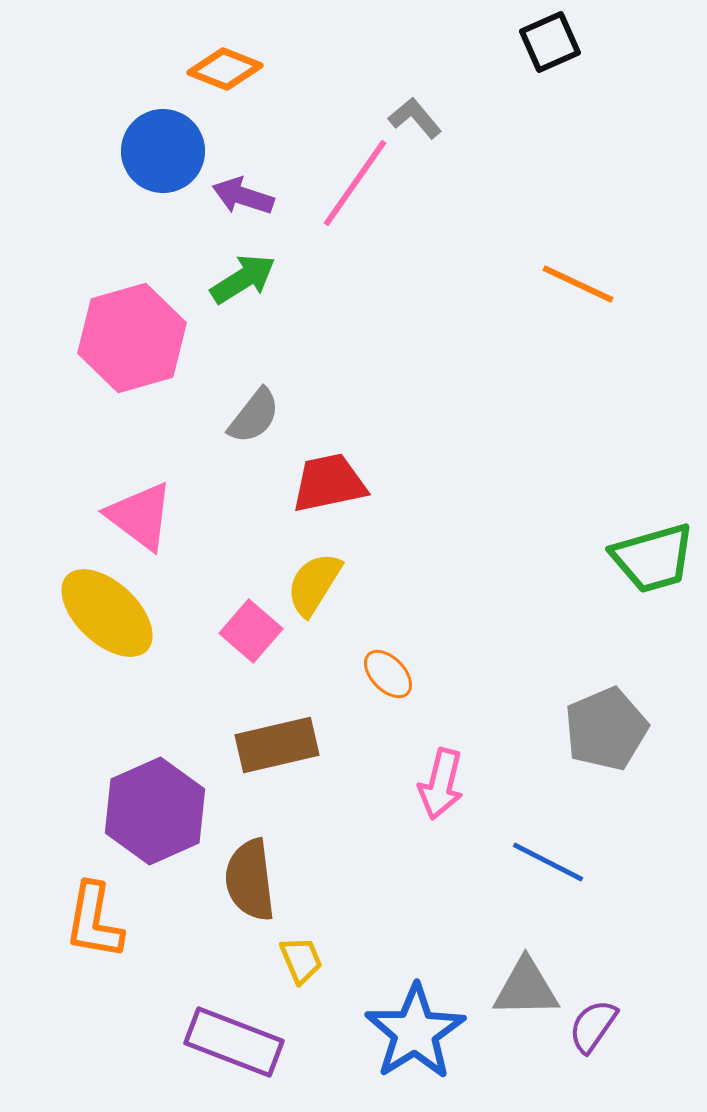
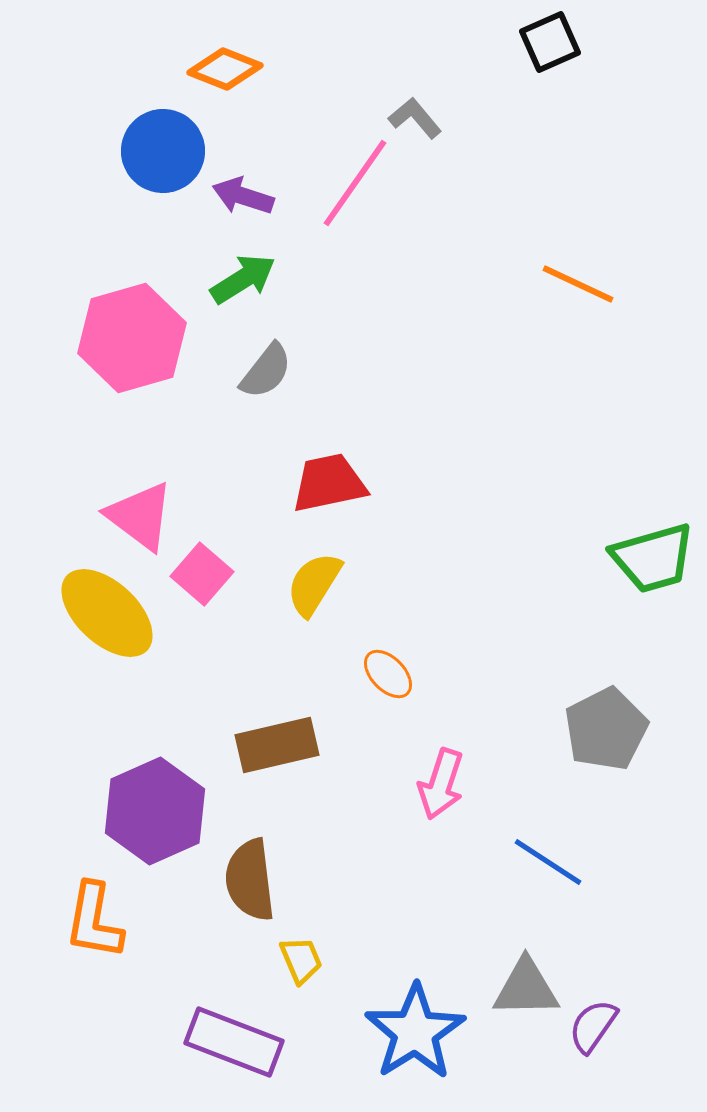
gray semicircle: moved 12 px right, 45 px up
pink square: moved 49 px left, 57 px up
gray pentagon: rotated 4 degrees counterclockwise
pink arrow: rotated 4 degrees clockwise
blue line: rotated 6 degrees clockwise
